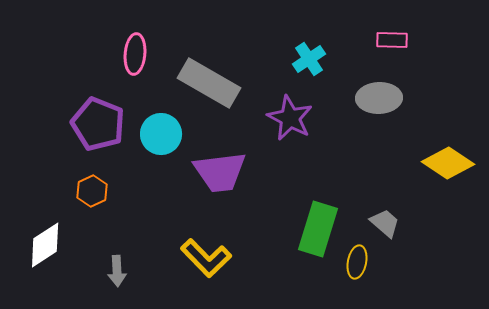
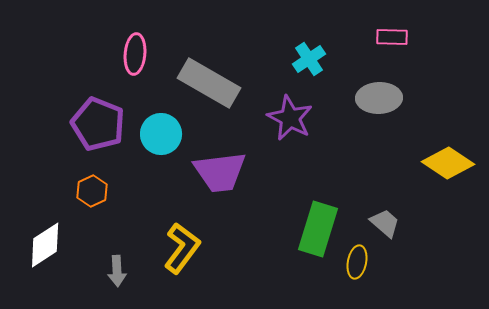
pink rectangle: moved 3 px up
yellow L-shape: moved 24 px left, 10 px up; rotated 99 degrees counterclockwise
